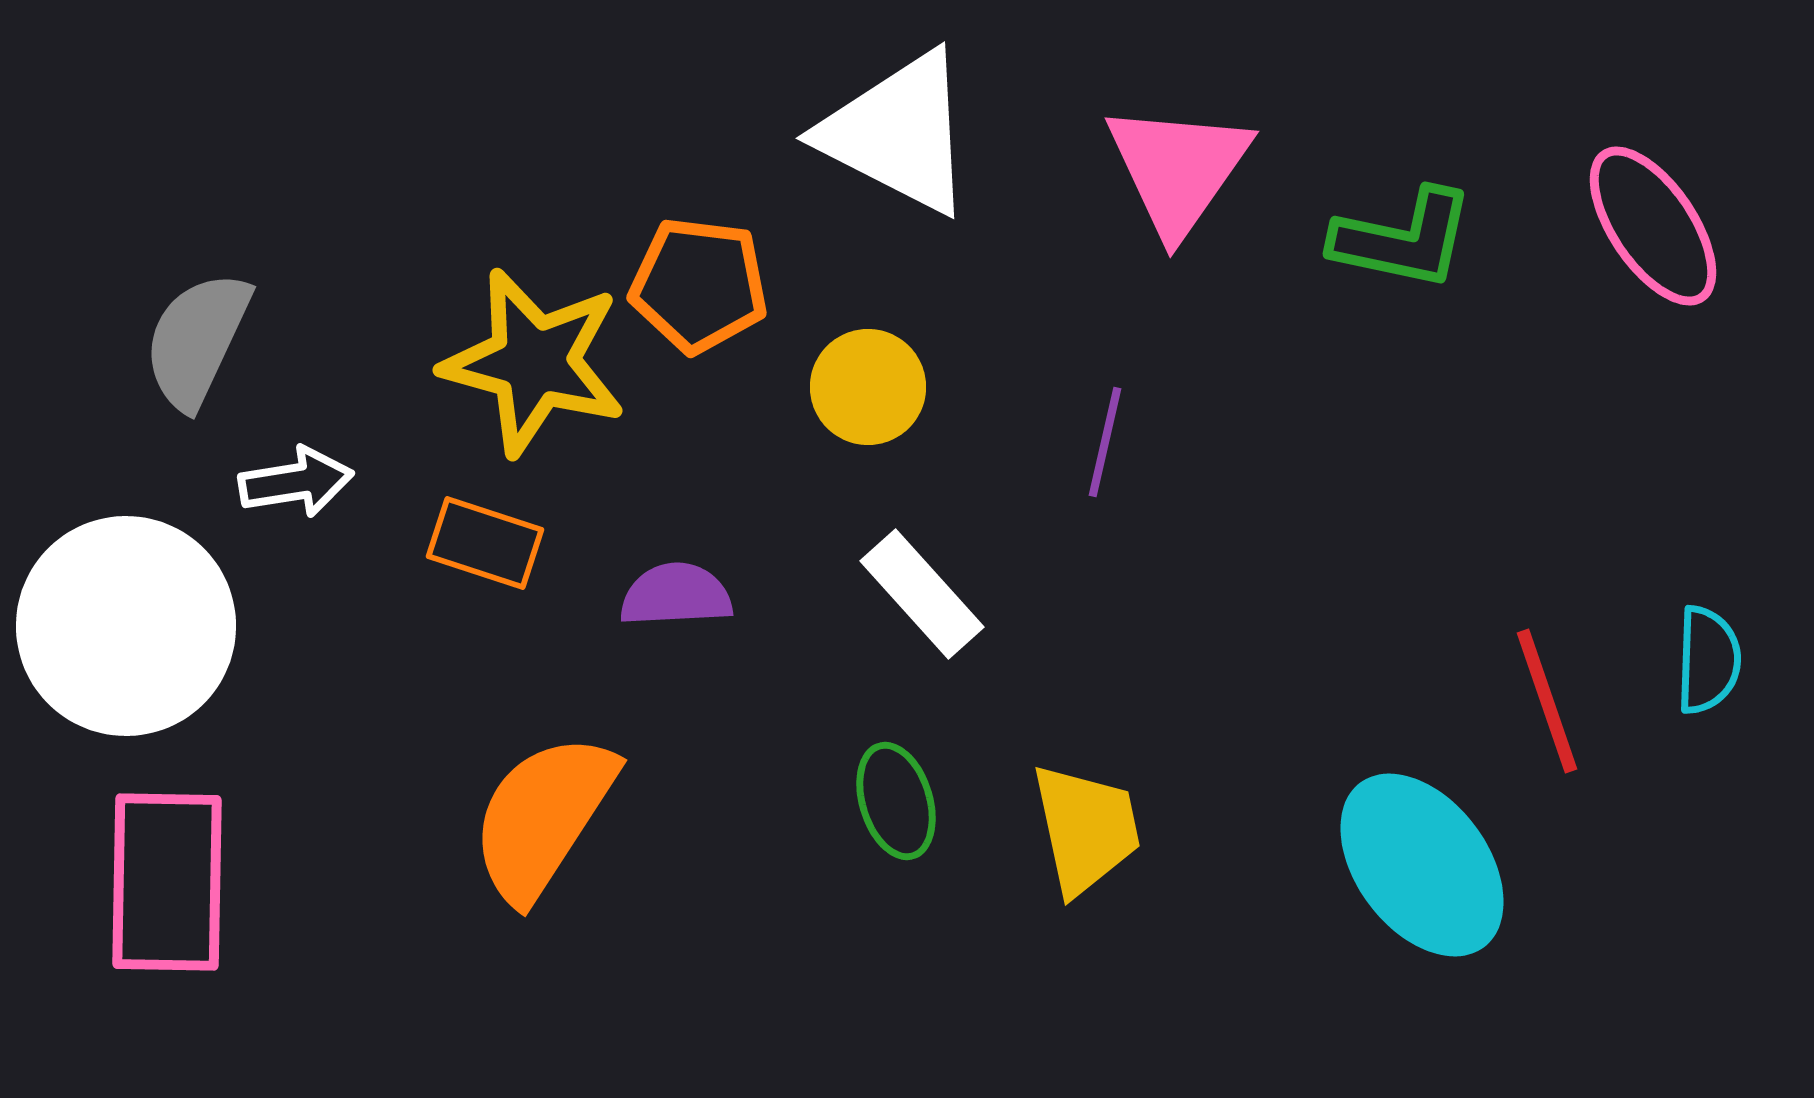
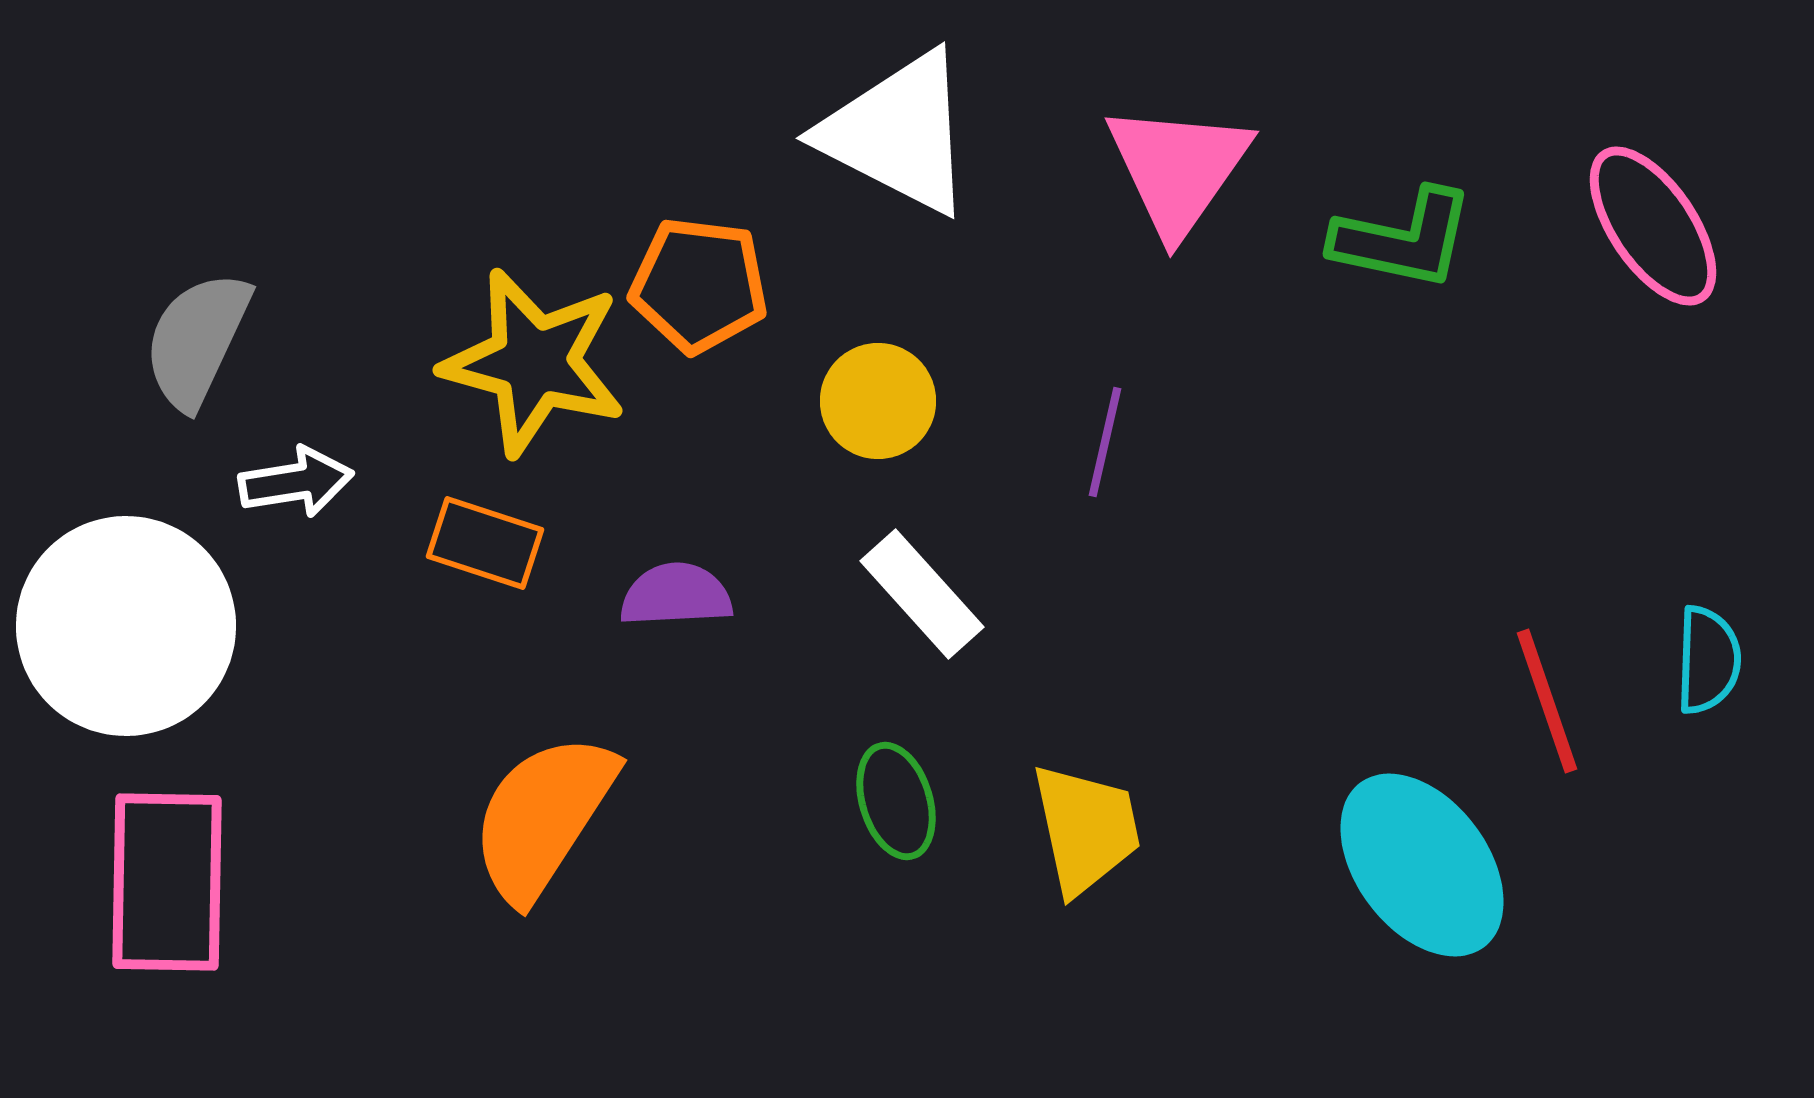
yellow circle: moved 10 px right, 14 px down
